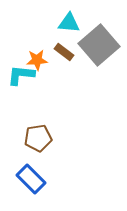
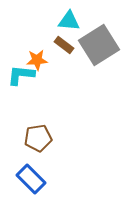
cyan triangle: moved 2 px up
gray square: rotated 9 degrees clockwise
brown rectangle: moved 7 px up
